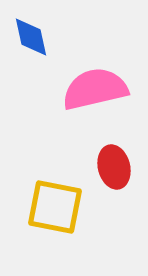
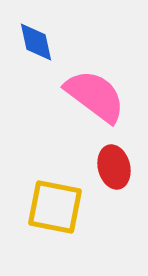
blue diamond: moved 5 px right, 5 px down
pink semicircle: moved 7 px down; rotated 50 degrees clockwise
